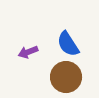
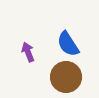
purple arrow: rotated 90 degrees clockwise
